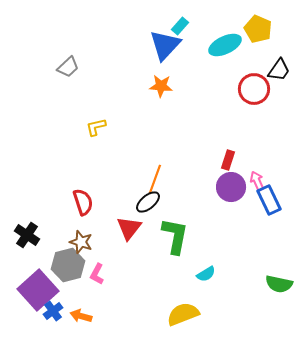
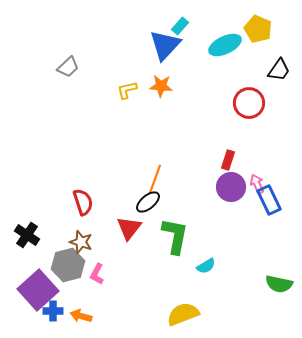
red circle: moved 5 px left, 14 px down
yellow L-shape: moved 31 px right, 37 px up
pink arrow: moved 3 px down
cyan semicircle: moved 8 px up
blue cross: rotated 36 degrees clockwise
